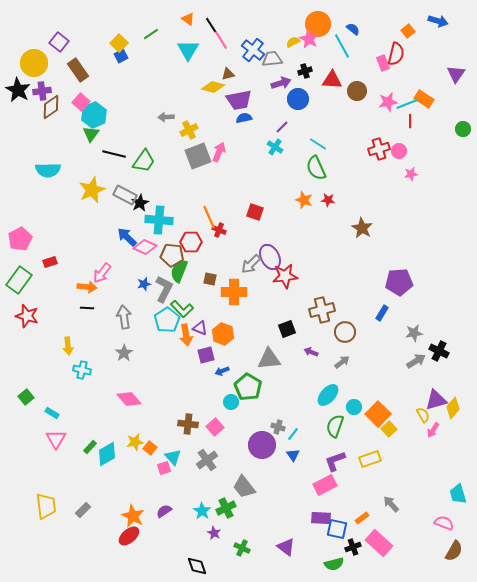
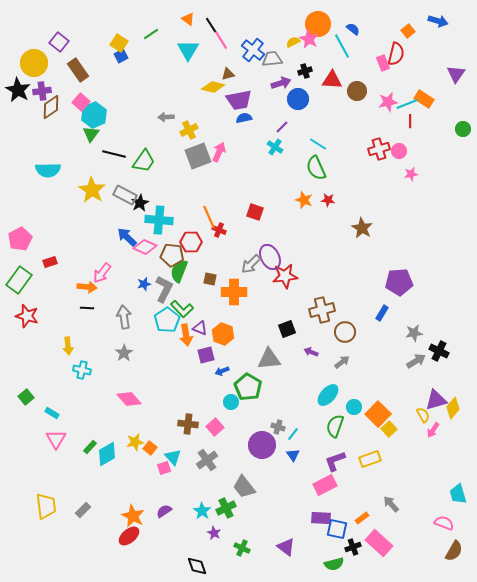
yellow square at (119, 43): rotated 12 degrees counterclockwise
yellow star at (92, 190): rotated 16 degrees counterclockwise
